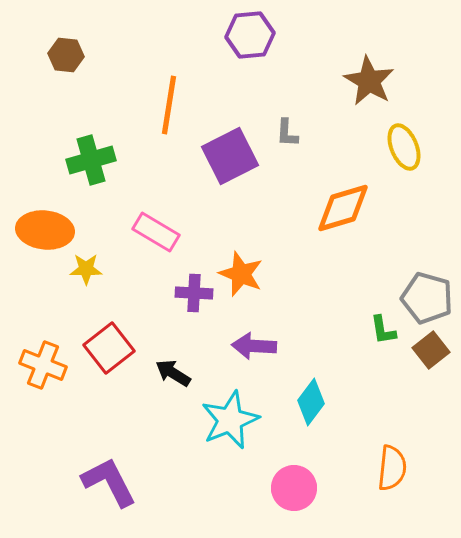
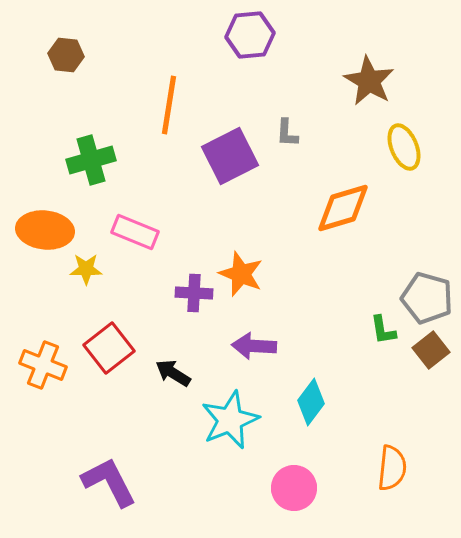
pink rectangle: moved 21 px left; rotated 9 degrees counterclockwise
